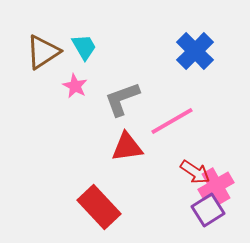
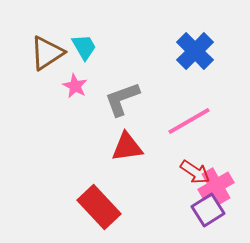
brown triangle: moved 4 px right, 1 px down
pink line: moved 17 px right
